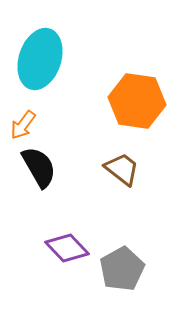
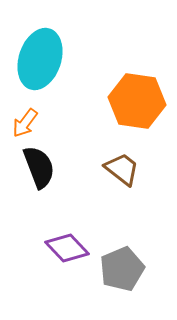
orange arrow: moved 2 px right, 2 px up
black semicircle: rotated 9 degrees clockwise
gray pentagon: rotated 6 degrees clockwise
